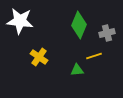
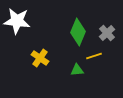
white star: moved 3 px left
green diamond: moved 1 px left, 7 px down
gray cross: rotated 28 degrees counterclockwise
yellow cross: moved 1 px right, 1 px down
